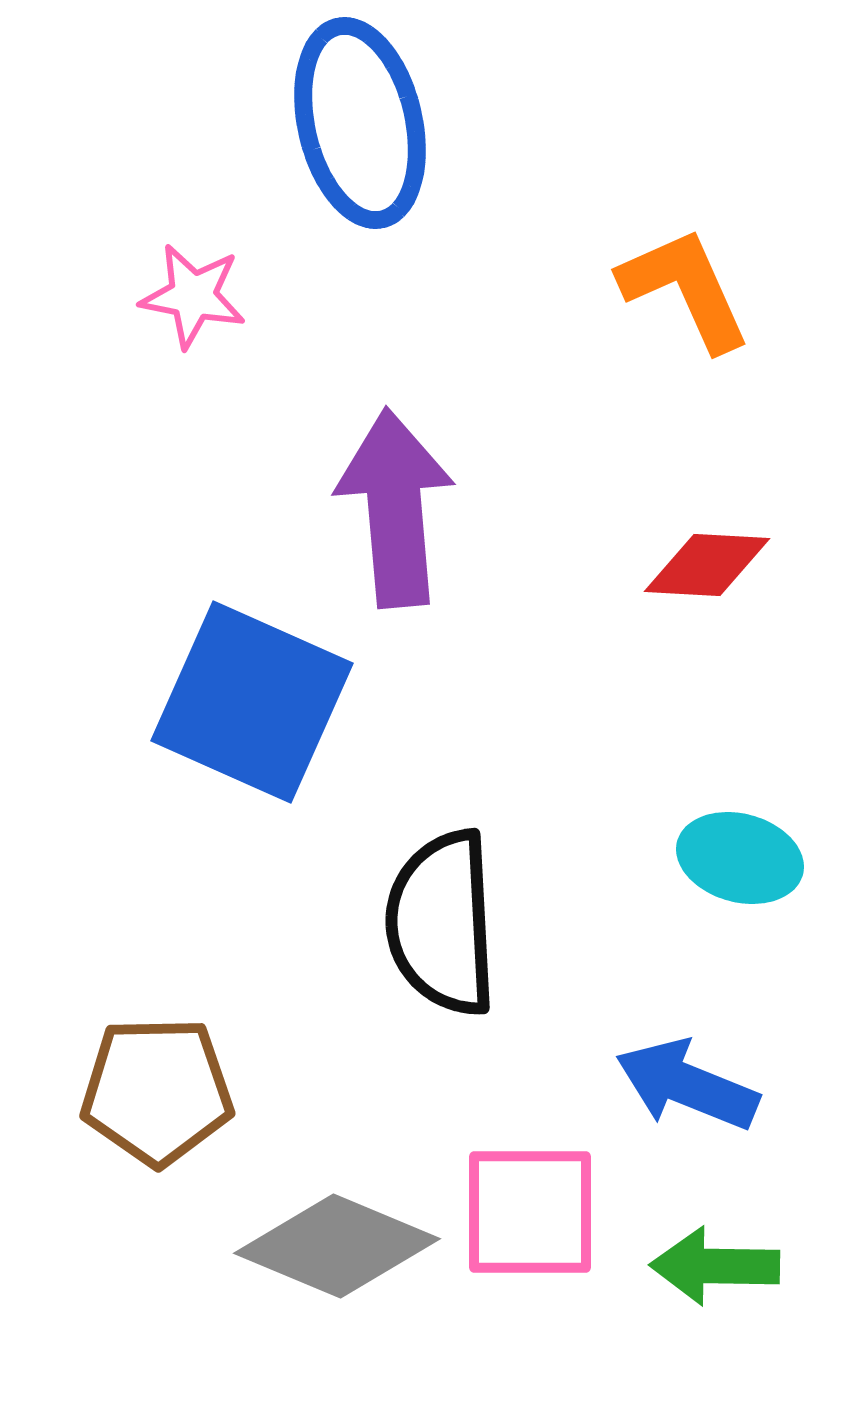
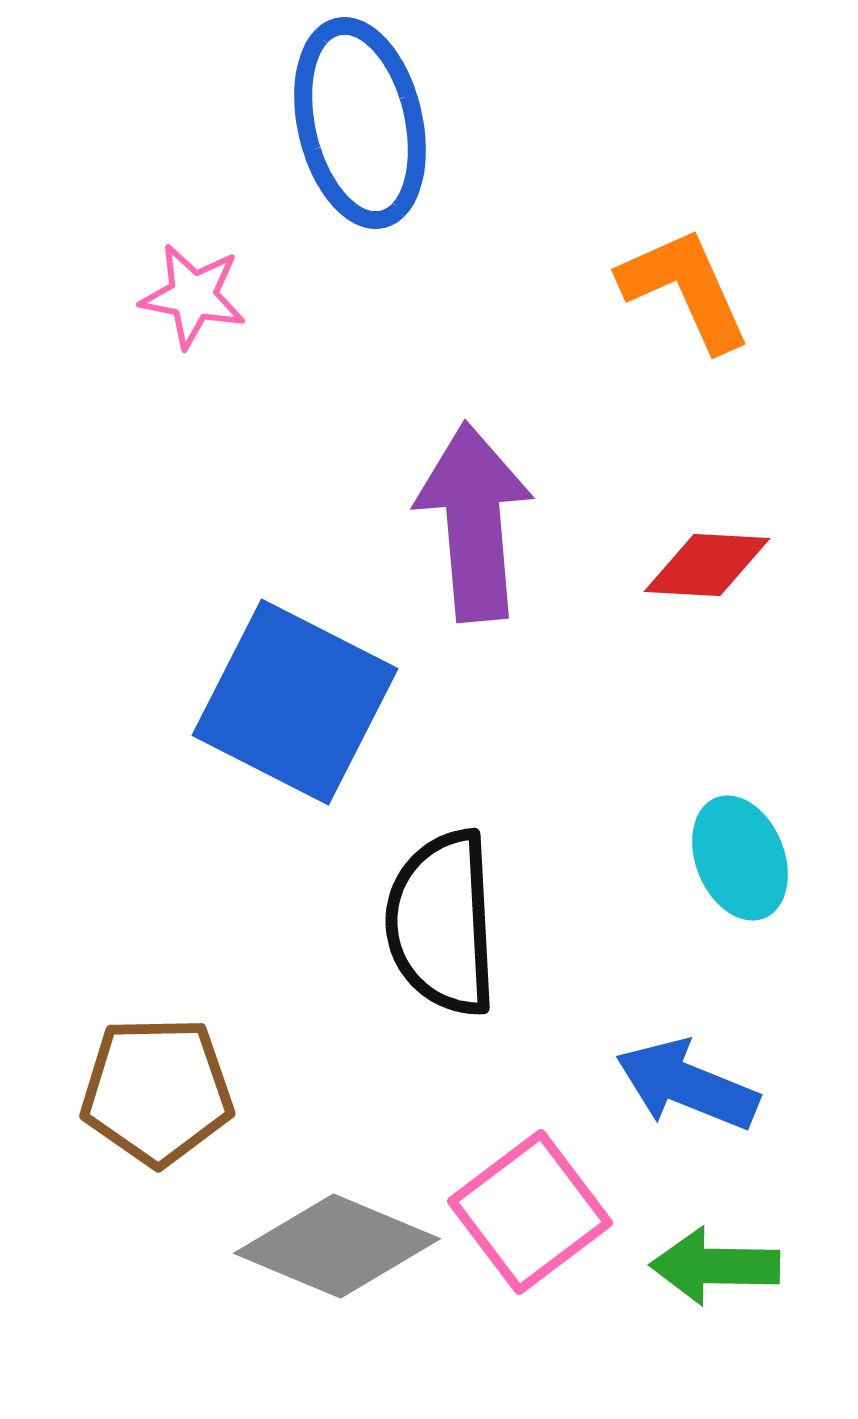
purple arrow: moved 79 px right, 14 px down
blue square: moved 43 px right; rotated 3 degrees clockwise
cyan ellipse: rotated 53 degrees clockwise
pink square: rotated 37 degrees counterclockwise
